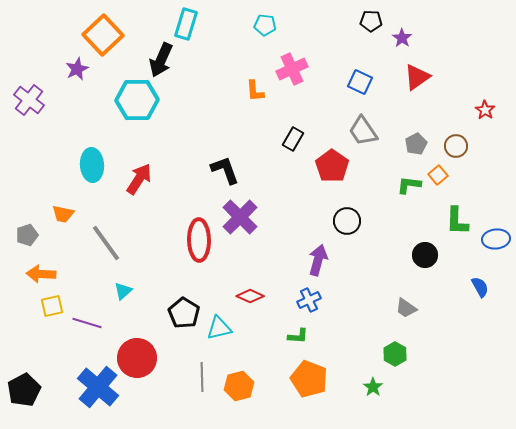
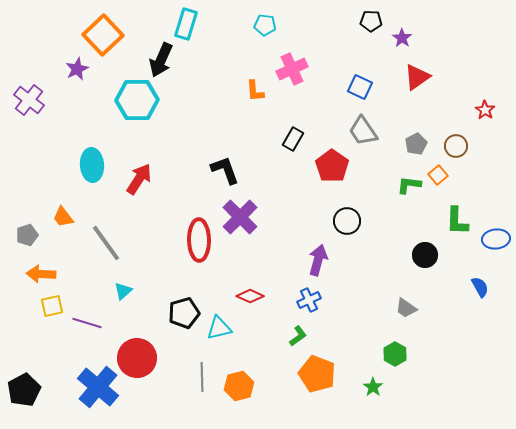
blue square at (360, 82): moved 5 px down
orange trapezoid at (63, 214): moved 3 px down; rotated 40 degrees clockwise
black pentagon at (184, 313): rotated 24 degrees clockwise
green L-shape at (298, 336): rotated 40 degrees counterclockwise
orange pentagon at (309, 379): moved 8 px right, 5 px up
